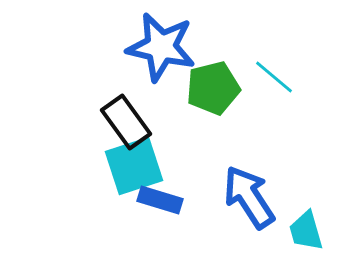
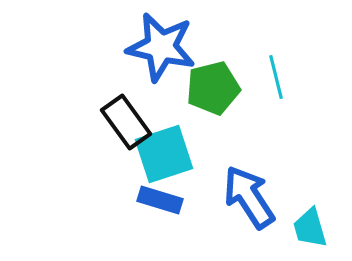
cyan line: moved 2 px right; rotated 36 degrees clockwise
cyan square: moved 30 px right, 12 px up
cyan trapezoid: moved 4 px right, 3 px up
